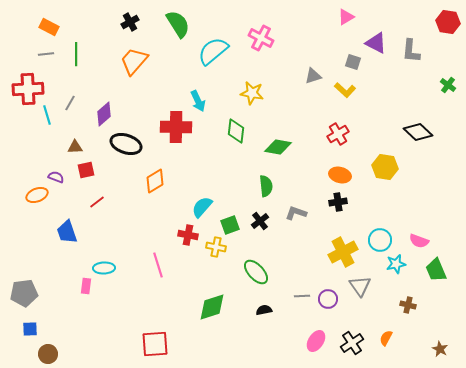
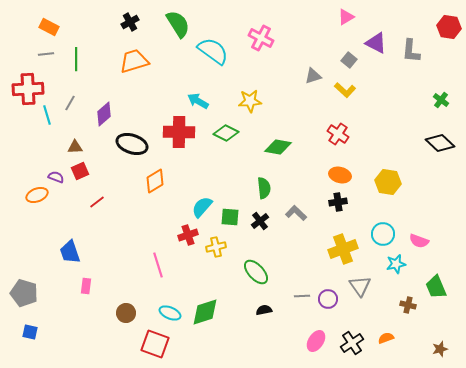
red hexagon at (448, 22): moved 1 px right, 5 px down
cyan semicircle at (213, 51): rotated 76 degrees clockwise
green line at (76, 54): moved 5 px down
orange trapezoid at (134, 61): rotated 32 degrees clockwise
gray square at (353, 62): moved 4 px left, 2 px up; rotated 21 degrees clockwise
green cross at (448, 85): moved 7 px left, 15 px down
yellow star at (252, 93): moved 2 px left, 8 px down; rotated 15 degrees counterclockwise
cyan arrow at (198, 101): rotated 145 degrees clockwise
red cross at (176, 127): moved 3 px right, 5 px down
green diamond at (236, 131): moved 10 px left, 2 px down; rotated 70 degrees counterclockwise
black diamond at (418, 132): moved 22 px right, 11 px down
red cross at (338, 134): rotated 25 degrees counterclockwise
black ellipse at (126, 144): moved 6 px right
yellow hexagon at (385, 167): moved 3 px right, 15 px down
red square at (86, 170): moved 6 px left, 1 px down; rotated 12 degrees counterclockwise
green semicircle at (266, 186): moved 2 px left, 2 px down
gray L-shape at (296, 213): rotated 25 degrees clockwise
green square at (230, 225): moved 8 px up; rotated 24 degrees clockwise
blue trapezoid at (67, 232): moved 3 px right, 20 px down
red cross at (188, 235): rotated 30 degrees counterclockwise
cyan circle at (380, 240): moved 3 px right, 6 px up
yellow cross at (216, 247): rotated 24 degrees counterclockwise
yellow cross at (343, 252): moved 3 px up; rotated 8 degrees clockwise
cyan ellipse at (104, 268): moved 66 px right, 45 px down; rotated 25 degrees clockwise
green trapezoid at (436, 270): moved 17 px down
gray pentagon at (24, 293): rotated 24 degrees clockwise
green diamond at (212, 307): moved 7 px left, 5 px down
blue square at (30, 329): moved 3 px down; rotated 14 degrees clockwise
orange semicircle at (386, 338): rotated 42 degrees clockwise
red square at (155, 344): rotated 24 degrees clockwise
brown star at (440, 349): rotated 28 degrees clockwise
brown circle at (48, 354): moved 78 px right, 41 px up
